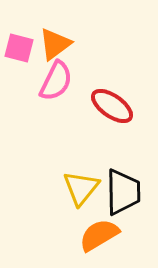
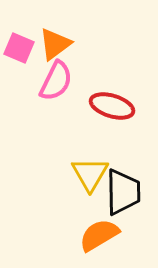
pink square: rotated 8 degrees clockwise
red ellipse: rotated 18 degrees counterclockwise
yellow triangle: moved 9 px right, 14 px up; rotated 9 degrees counterclockwise
